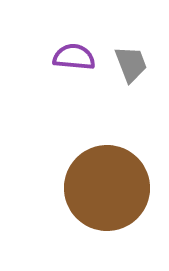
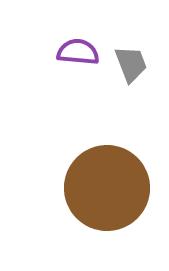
purple semicircle: moved 4 px right, 5 px up
